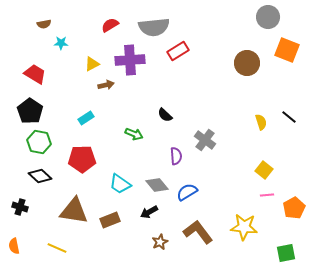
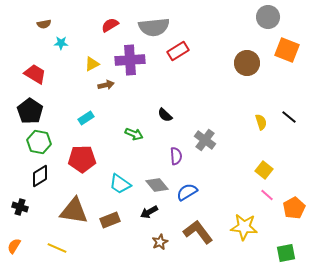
black diamond: rotated 75 degrees counterclockwise
pink line: rotated 48 degrees clockwise
orange semicircle: rotated 42 degrees clockwise
